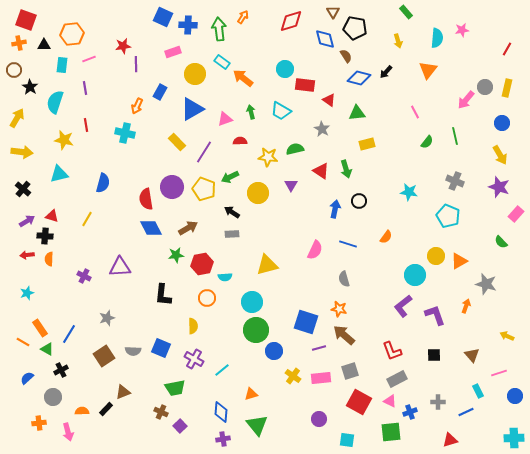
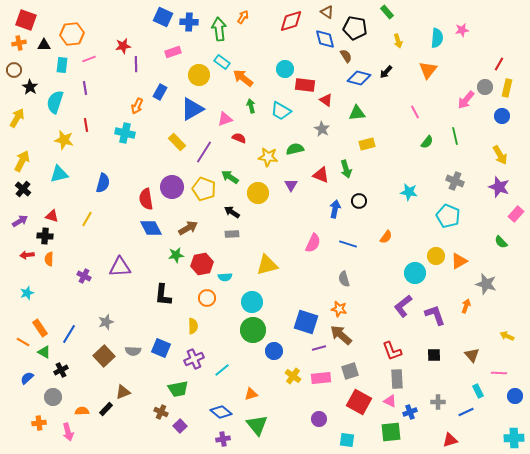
brown triangle at (333, 12): moved 6 px left; rotated 24 degrees counterclockwise
green rectangle at (406, 12): moved 19 px left
blue cross at (188, 25): moved 1 px right, 3 px up
red line at (507, 49): moved 8 px left, 15 px down
yellow circle at (195, 74): moved 4 px right, 1 px down
red triangle at (329, 100): moved 3 px left
green arrow at (251, 112): moved 6 px up
blue circle at (502, 123): moved 7 px up
red semicircle at (240, 141): moved 1 px left, 3 px up; rotated 24 degrees clockwise
yellow arrow at (22, 152): moved 9 px down; rotated 70 degrees counterclockwise
red triangle at (321, 171): moved 4 px down; rotated 12 degrees counterclockwise
green arrow at (230, 177): rotated 60 degrees clockwise
purple arrow at (27, 221): moved 7 px left
pink semicircle at (315, 250): moved 2 px left, 7 px up
cyan circle at (415, 275): moved 2 px up
gray star at (107, 318): moved 1 px left, 4 px down
green circle at (256, 330): moved 3 px left
brown arrow at (344, 335): moved 3 px left
green triangle at (47, 349): moved 3 px left, 3 px down
brown square at (104, 356): rotated 10 degrees counterclockwise
purple cross at (194, 359): rotated 36 degrees clockwise
pink line at (499, 373): rotated 21 degrees clockwise
gray rectangle at (397, 379): rotated 66 degrees counterclockwise
green trapezoid at (175, 388): moved 3 px right, 1 px down
blue diamond at (221, 412): rotated 55 degrees counterclockwise
